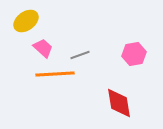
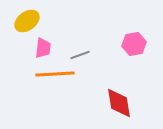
yellow ellipse: moved 1 px right
pink trapezoid: rotated 55 degrees clockwise
pink hexagon: moved 10 px up
